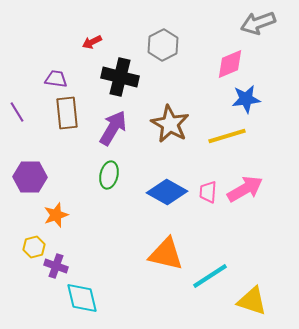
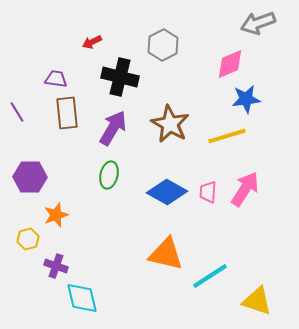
pink arrow: rotated 27 degrees counterclockwise
yellow hexagon: moved 6 px left, 8 px up
yellow triangle: moved 5 px right
